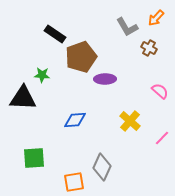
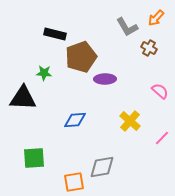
black rectangle: rotated 20 degrees counterclockwise
green star: moved 2 px right, 2 px up
gray diamond: rotated 56 degrees clockwise
